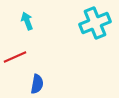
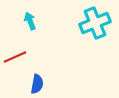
cyan arrow: moved 3 px right
